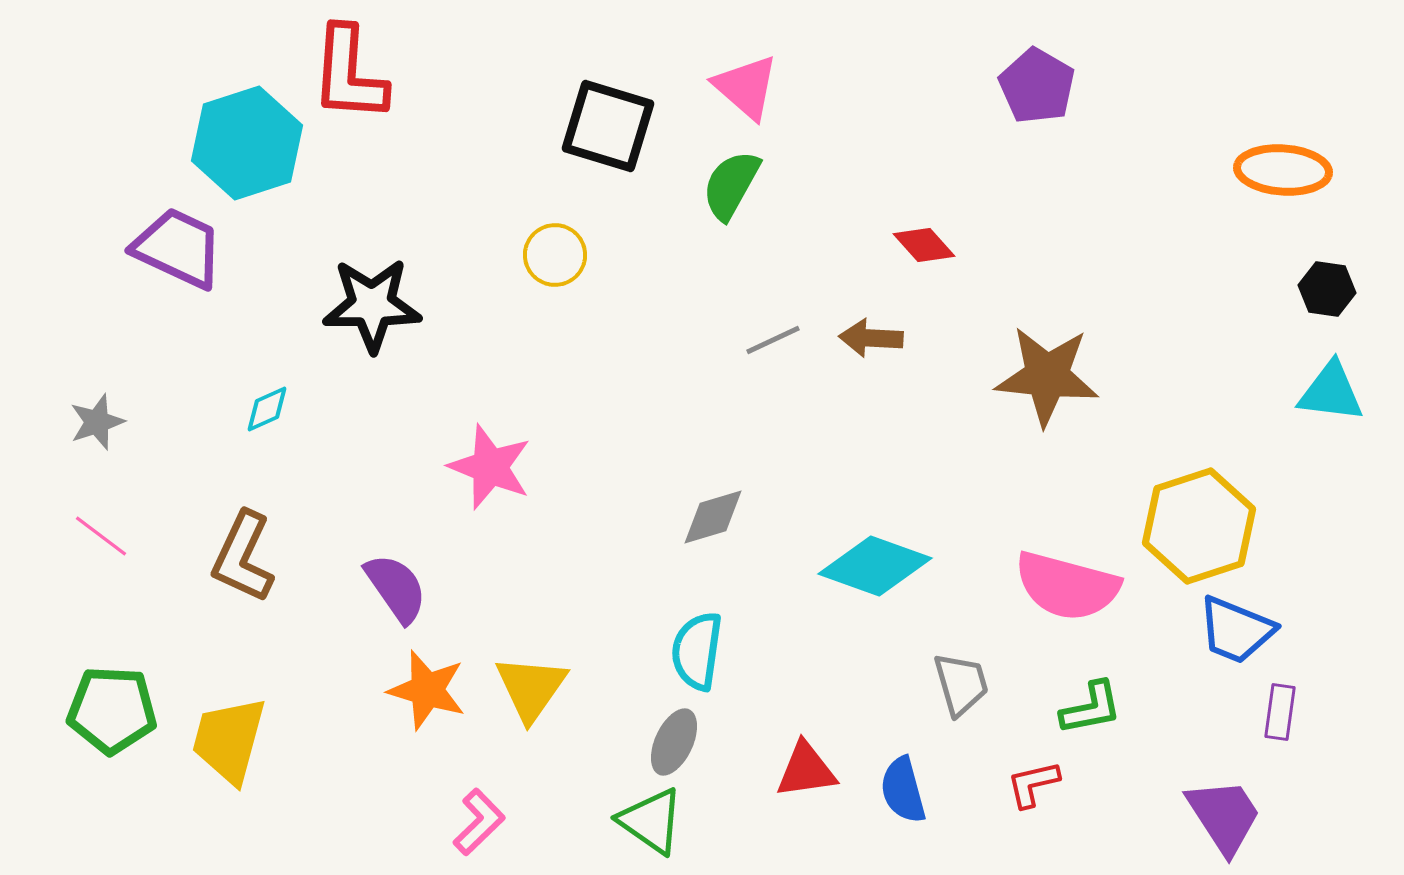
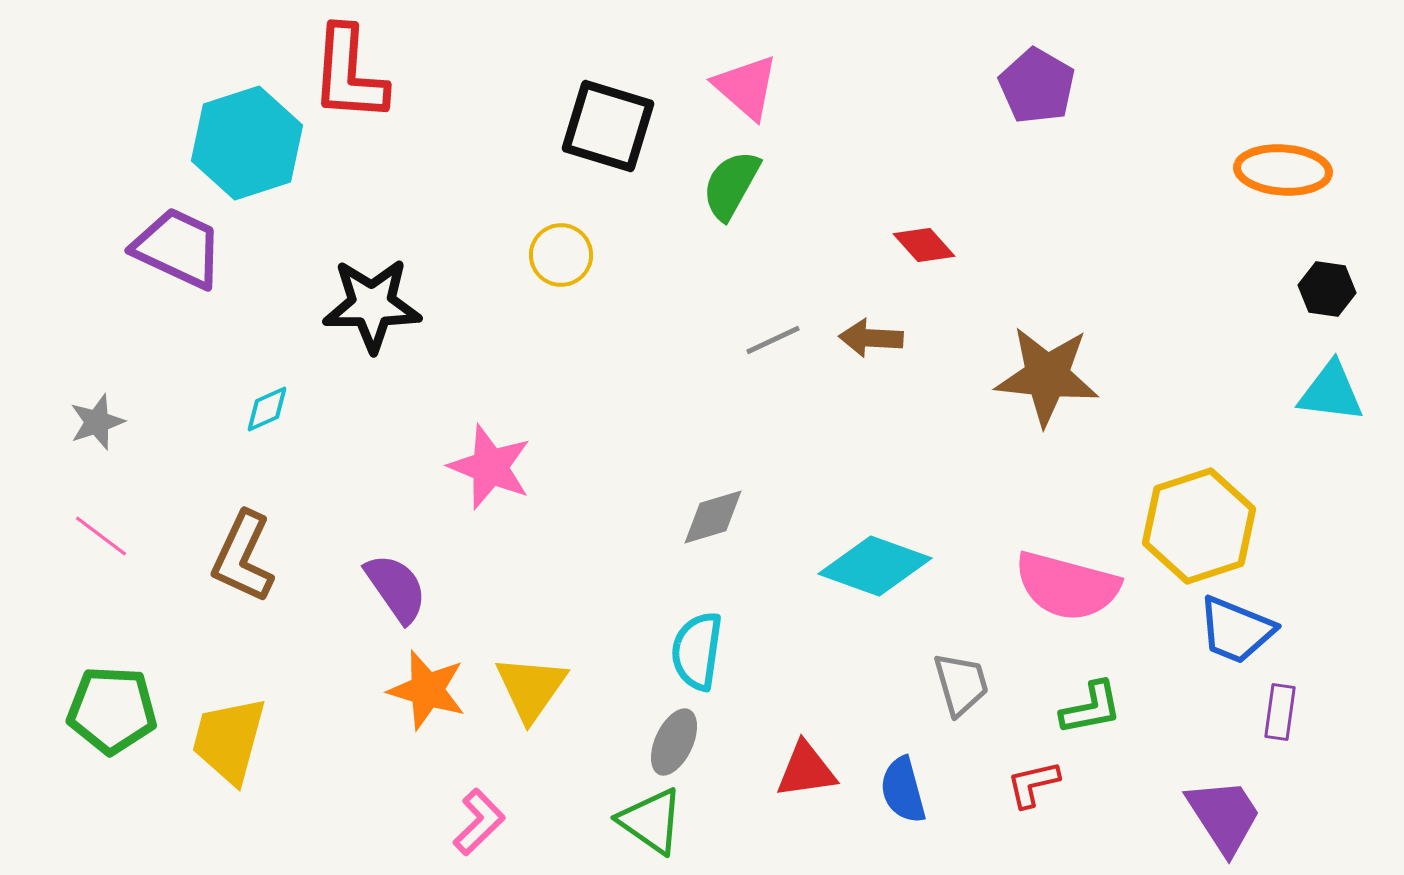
yellow circle at (555, 255): moved 6 px right
